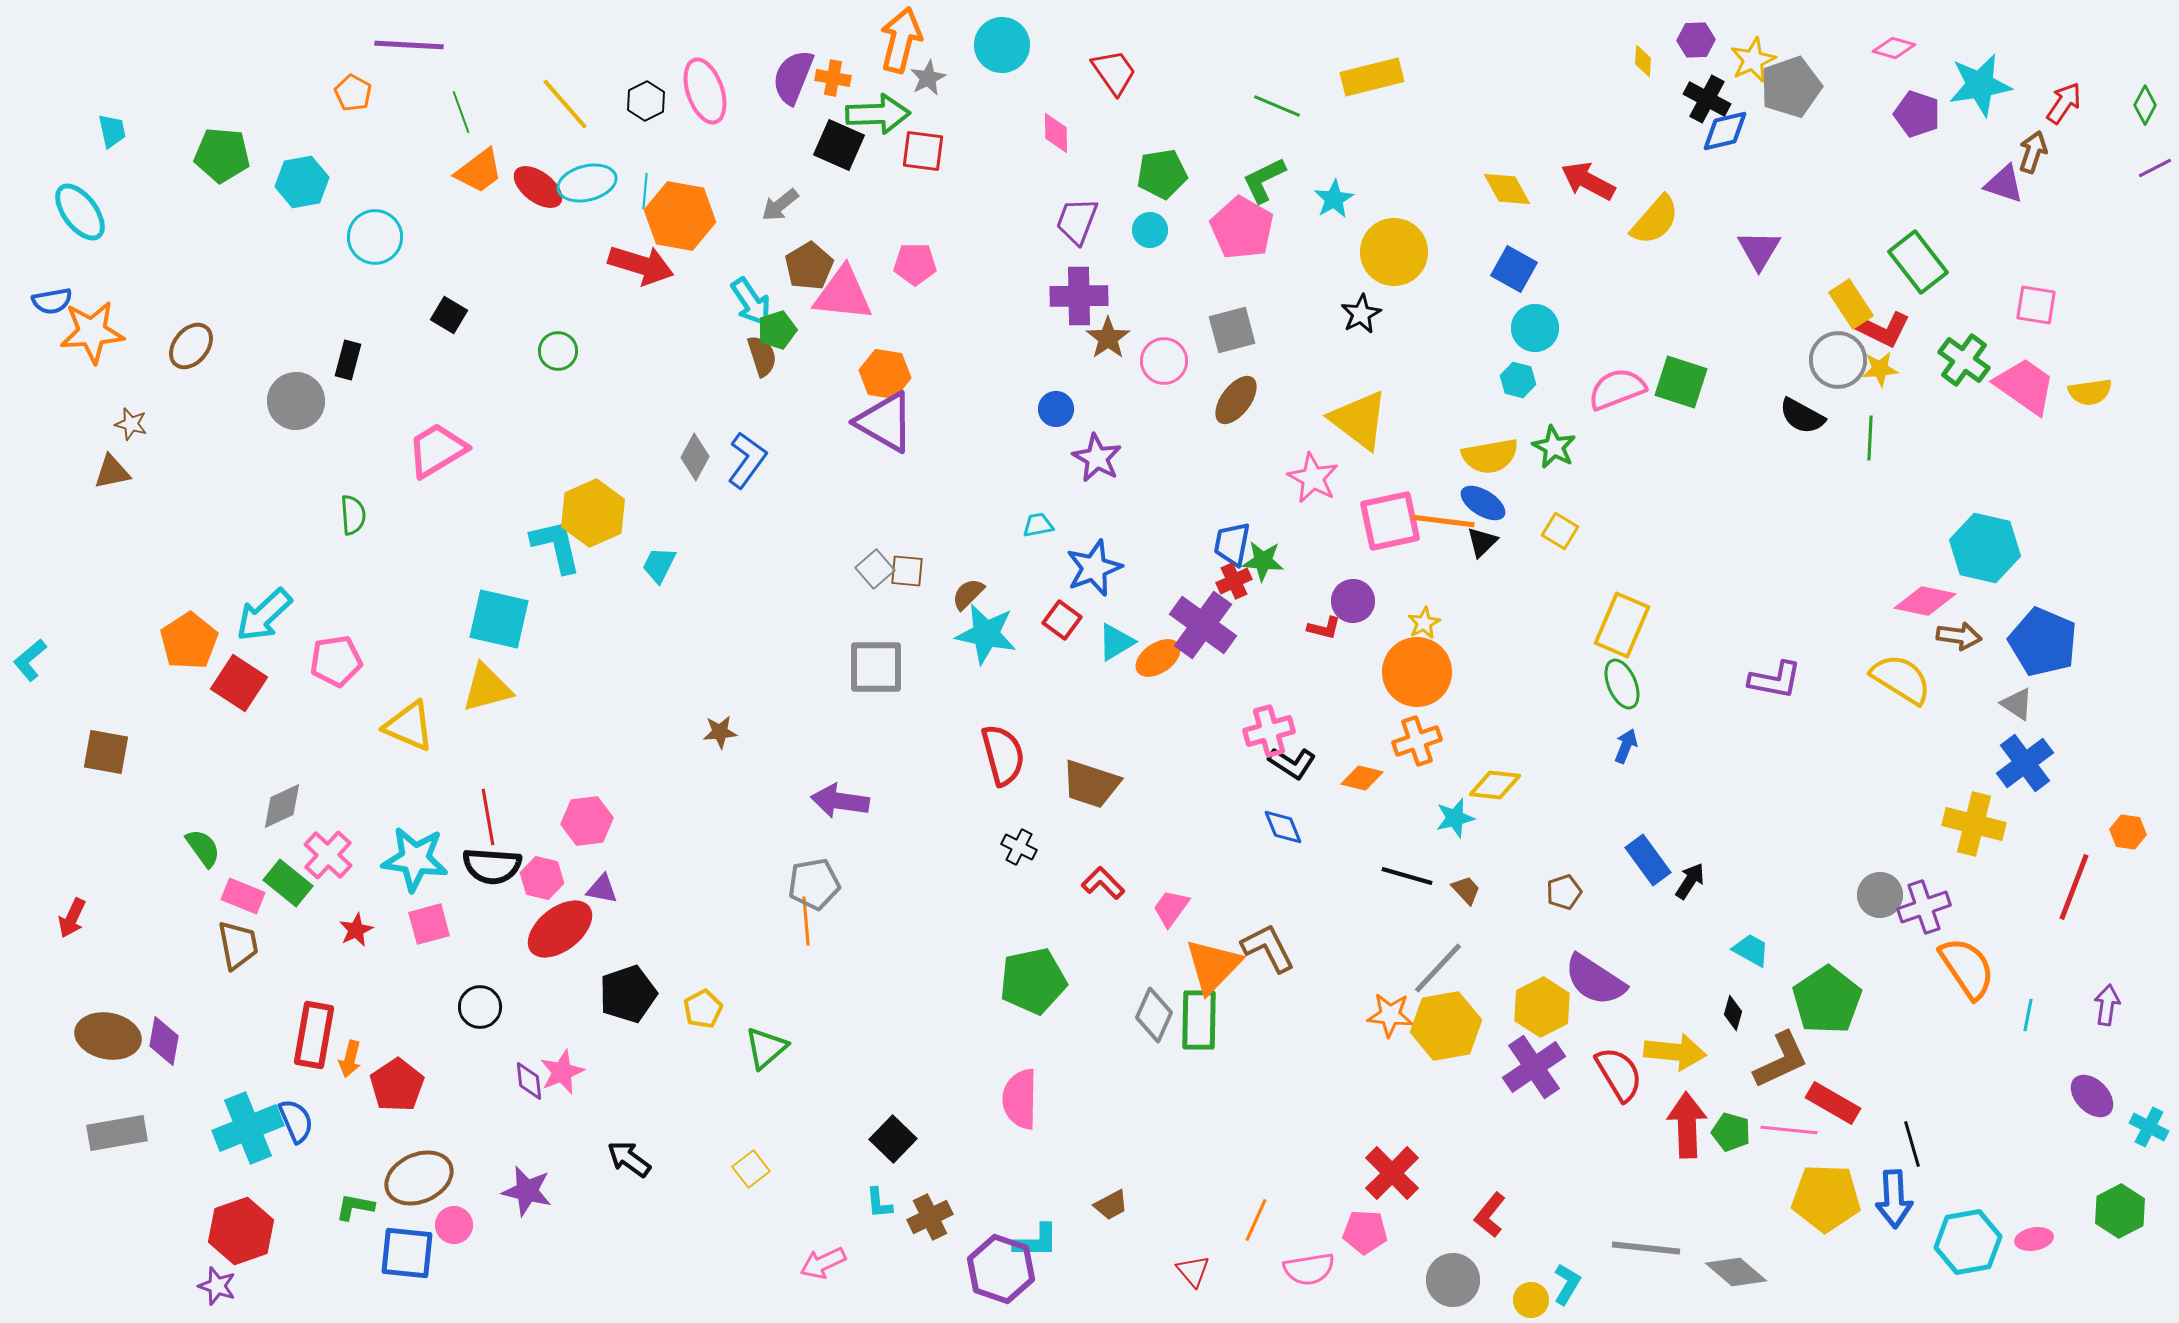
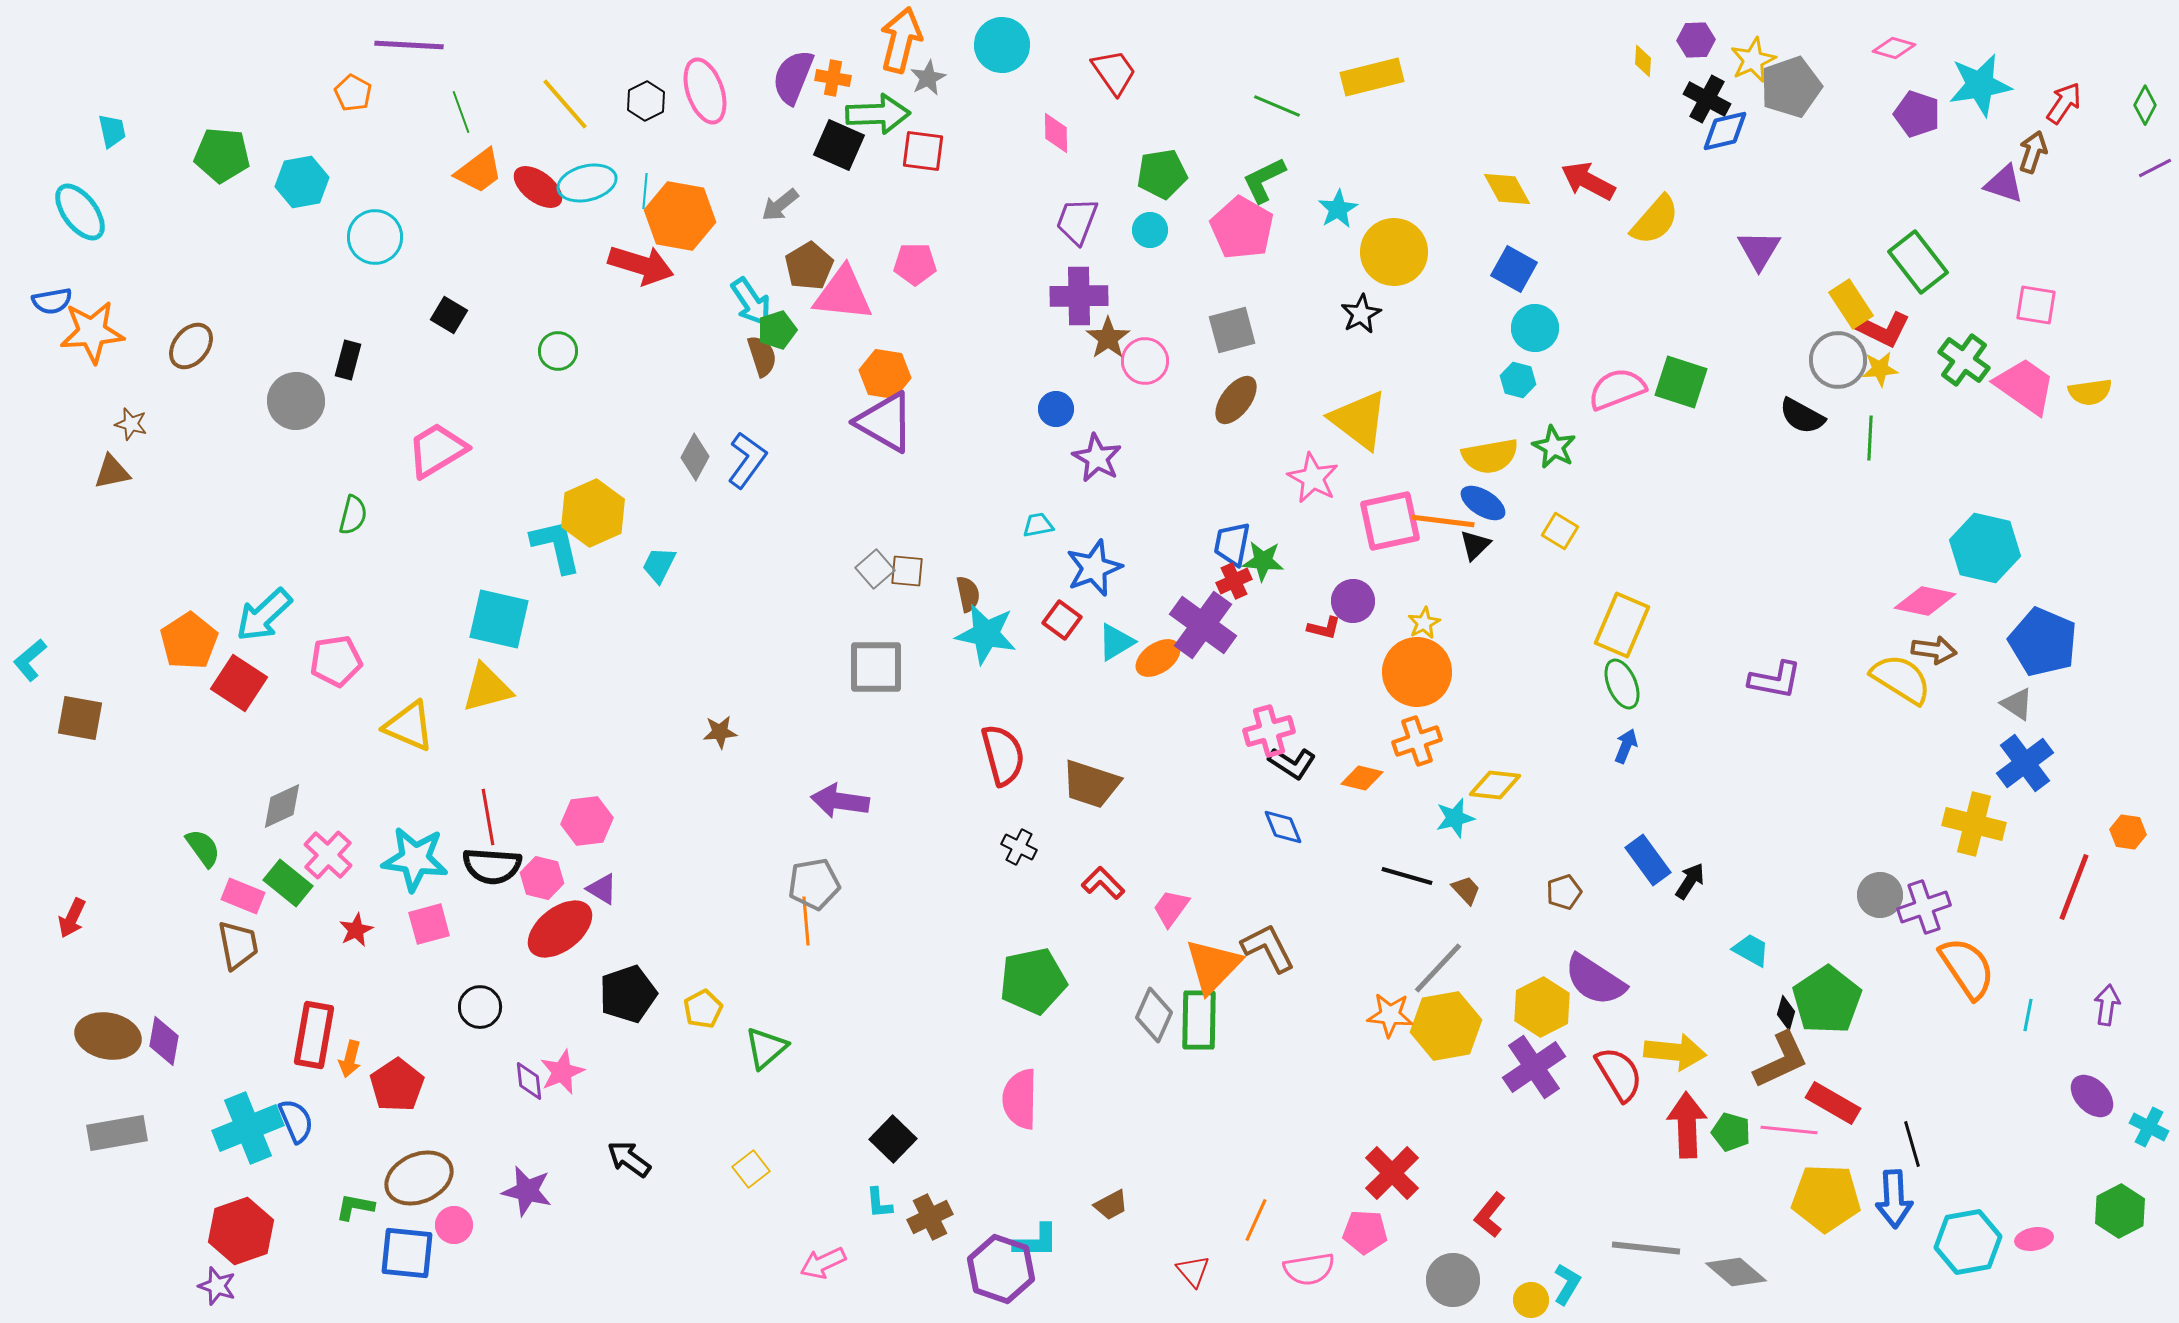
cyan star at (1334, 199): moved 4 px right, 10 px down
pink circle at (1164, 361): moved 19 px left
green semicircle at (353, 515): rotated 18 degrees clockwise
black triangle at (1482, 542): moved 7 px left, 3 px down
brown semicircle at (968, 594): rotated 123 degrees clockwise
brown arrow at (1959, 636): moved 25 px left, 14 px down
brown square at (106, 752): moved 26 px left, 34 px up
purple triangle at (602, 889): rotated 20 degrees clockwise
black diamond at (1733, 1013): moved 53 px right
